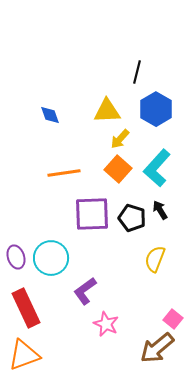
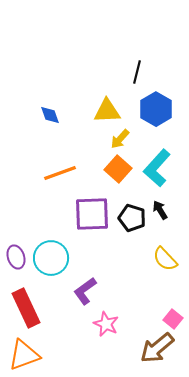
orange line: moved 4 px left; rotated 12 degrees counterclockwise
yellow semicircle: moved 10 px right; rotated 64 degrees counterclockwise
